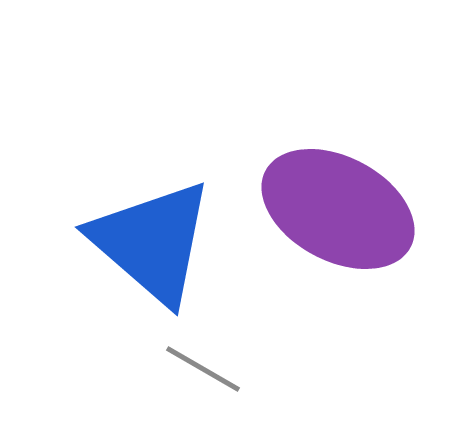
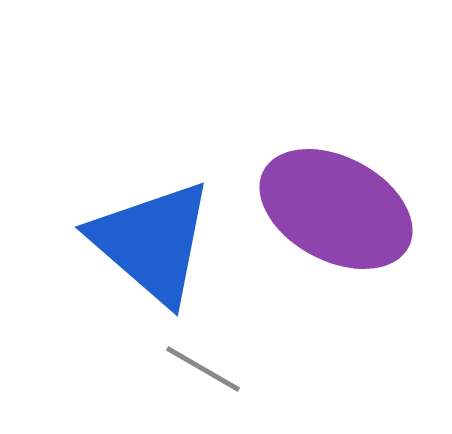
purple ellipse: moved 2 px left
